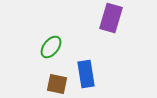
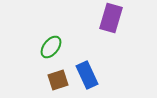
blue rectangle: moved 1 px right, 1 px down; rotated 16 degrees counterclockwise
brown square: moved 1 px right, 4 px up; rotated 30 degrees counterclockwise
